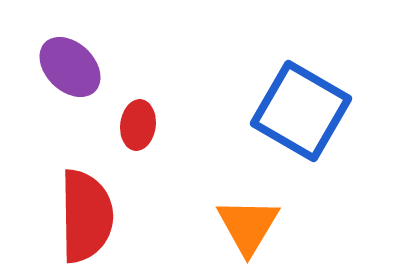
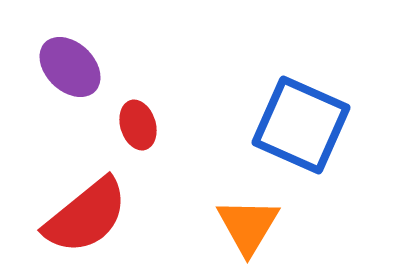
blue square: moved 14 px down; rotated 6 degrees counterclockwise
red ellipse: rotated 24 degrees counterclockwise
red semicircle: rotated 52 degrees clockwise
